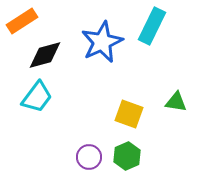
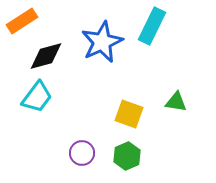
black diamond: moved 1 px right, 1 px down
purple circle: moved 7 px left, 4 px up
